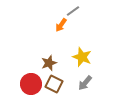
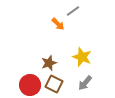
orange arrow: moved 3 px left, 1 px up; rotated 80 degrees counterclockwise
red circle: moved 1 px left, 1 px down
